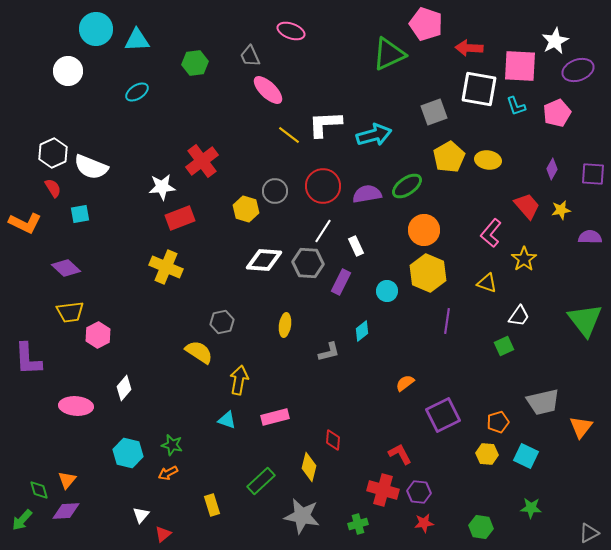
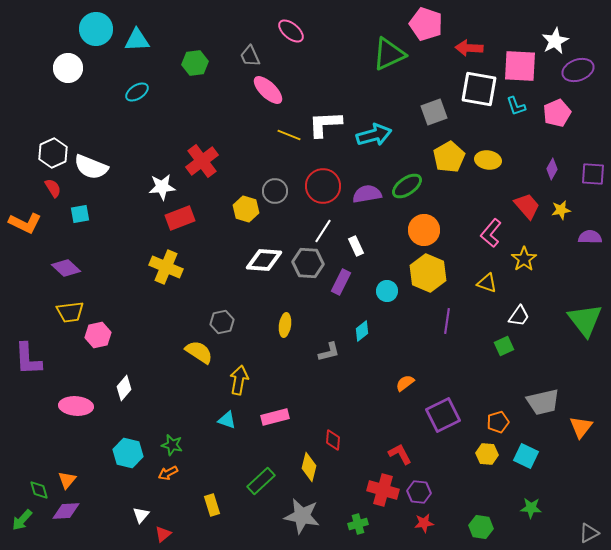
pink ellipse at (291, 31): rotated 20 degrees clockwise
white circle at (68, 71): moved 3 px up
yellow line at (289, 135): rotated 15 degrees counterclockwise
pink hexagon at (98, 335): rotated 15 degrees clockwise
